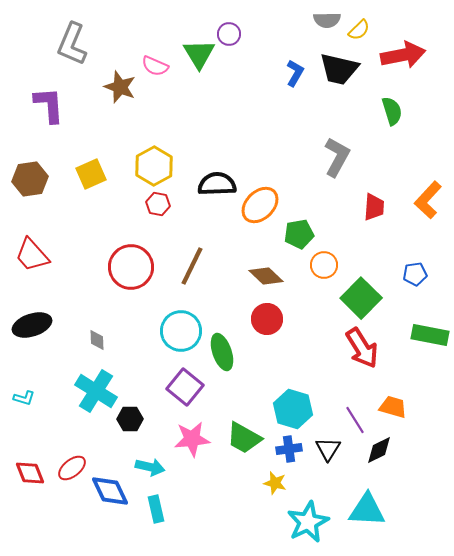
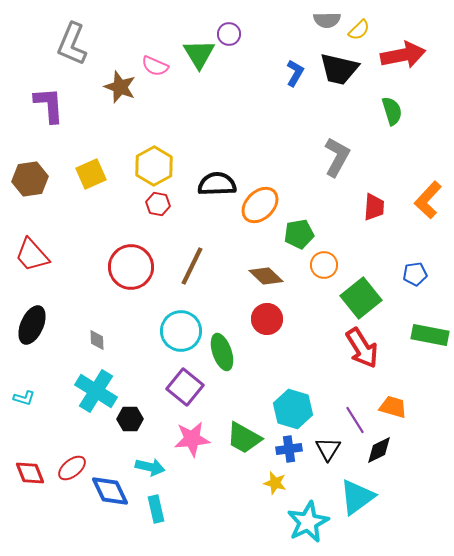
green square at (361, 298): rotated 6 degrees clockwise
black ellipse at (32, 325): rotated 48 degrees counterclockwise
cyan triangle at (367, 510): moved 10 px left, 13 px up; rotated 39 degrees counterclockwise
